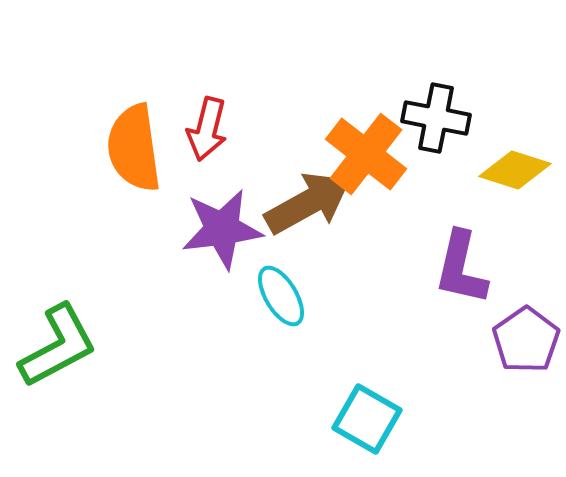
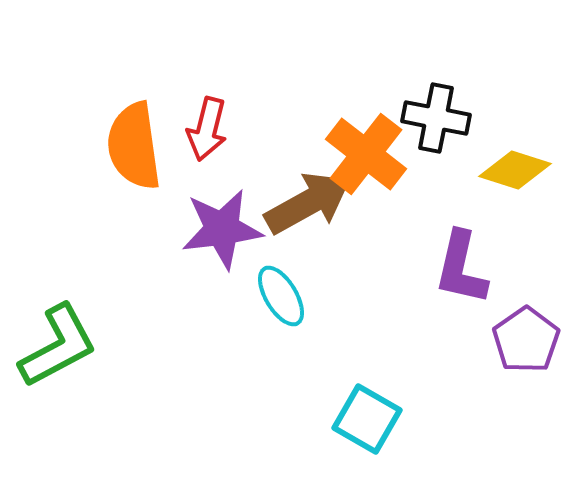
orange semicircle: moved 2 px up
